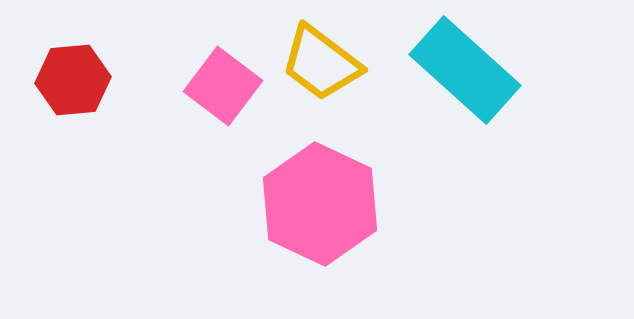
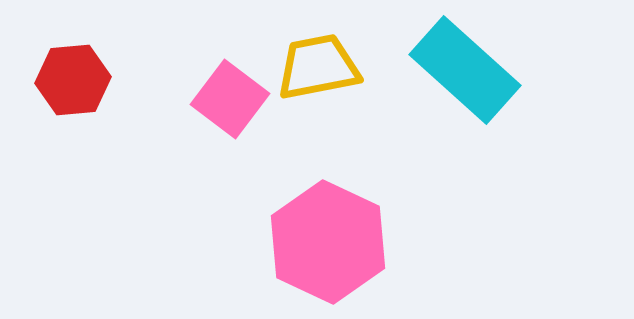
yellow trapezoid: moved 3 px left, 4 px down; rotated 132 degrees clockwise
pink square: moved 7 px right, 13 px down
pink hexagon: moved 8 px right, 38 px down
